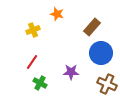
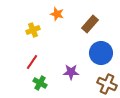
brown rectangle: moved 2 px left, 3 px up
